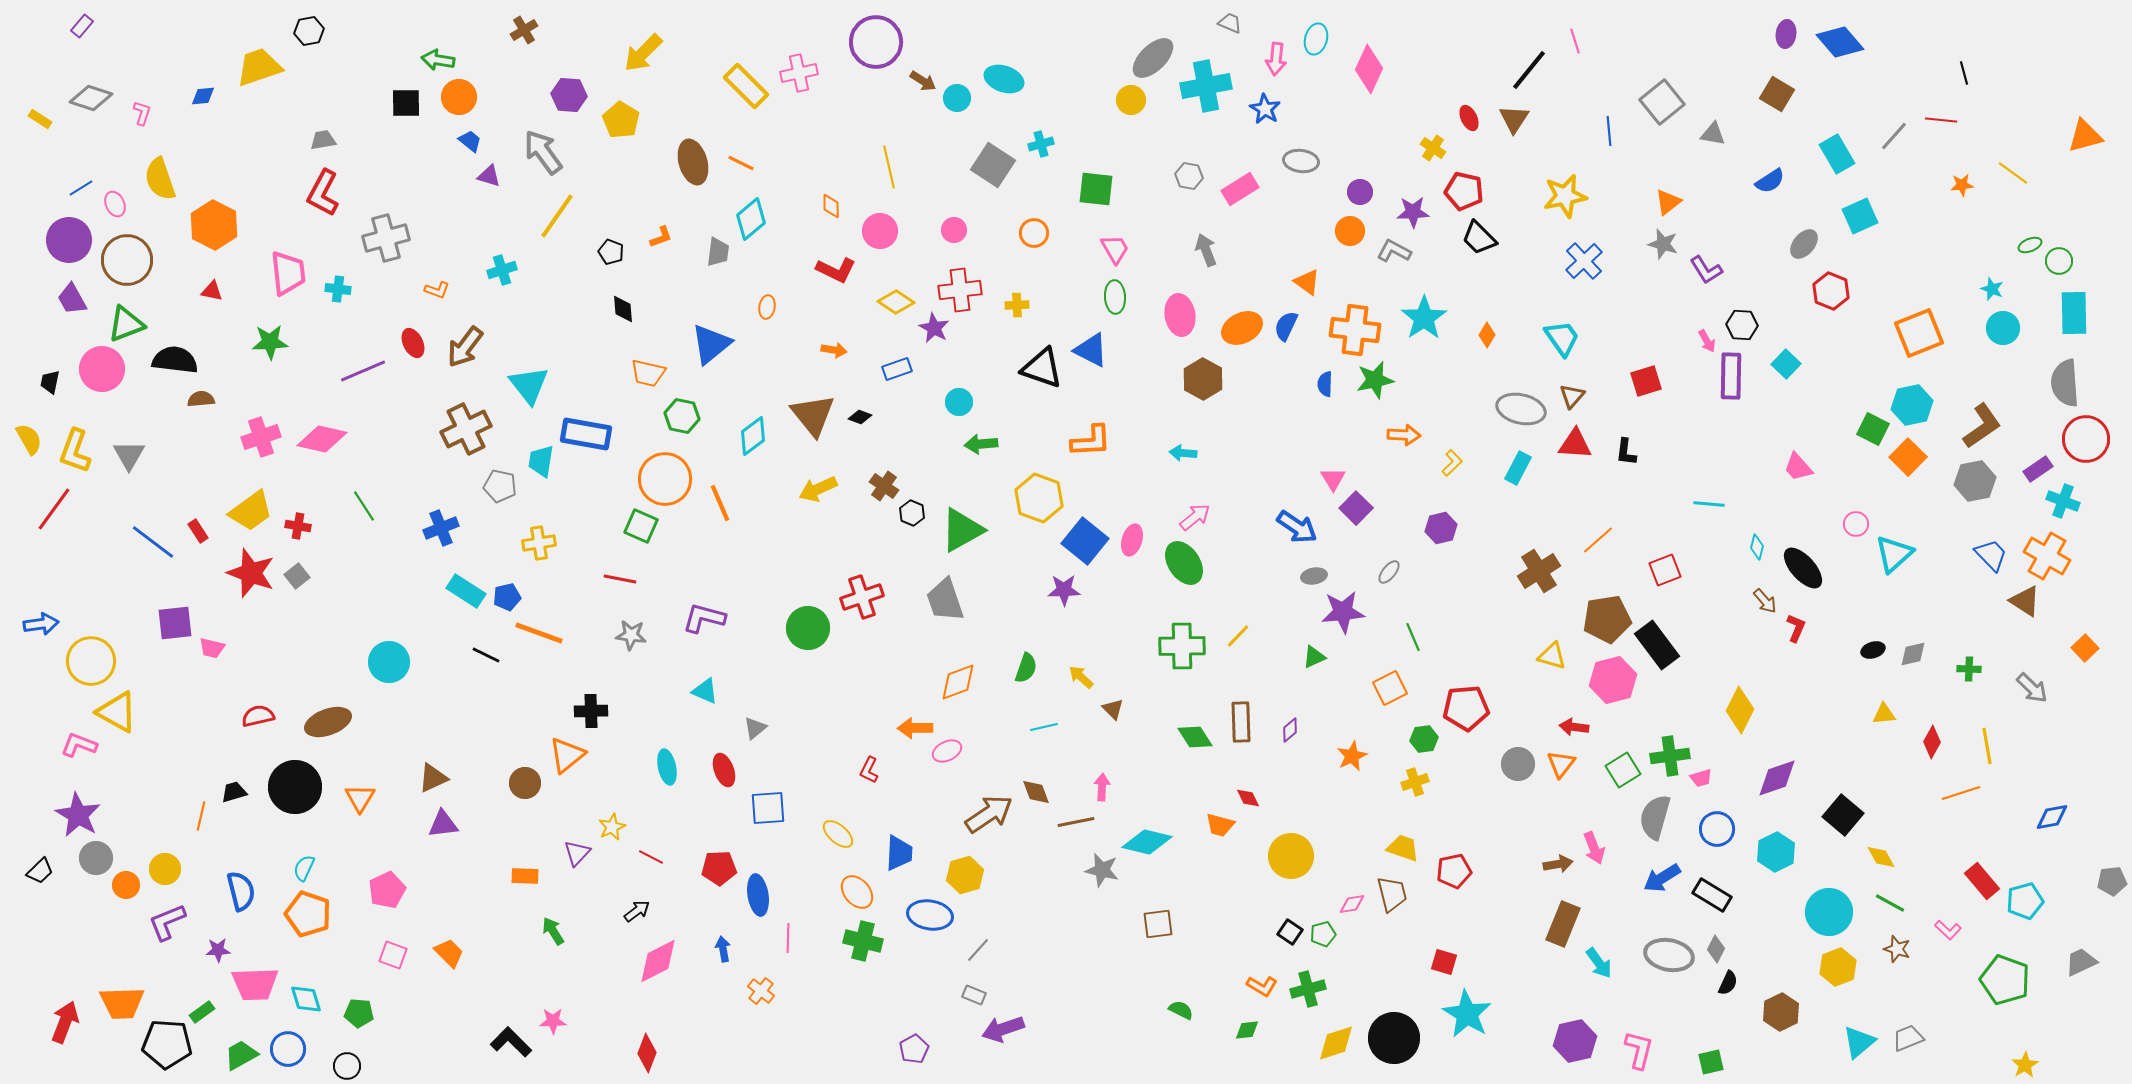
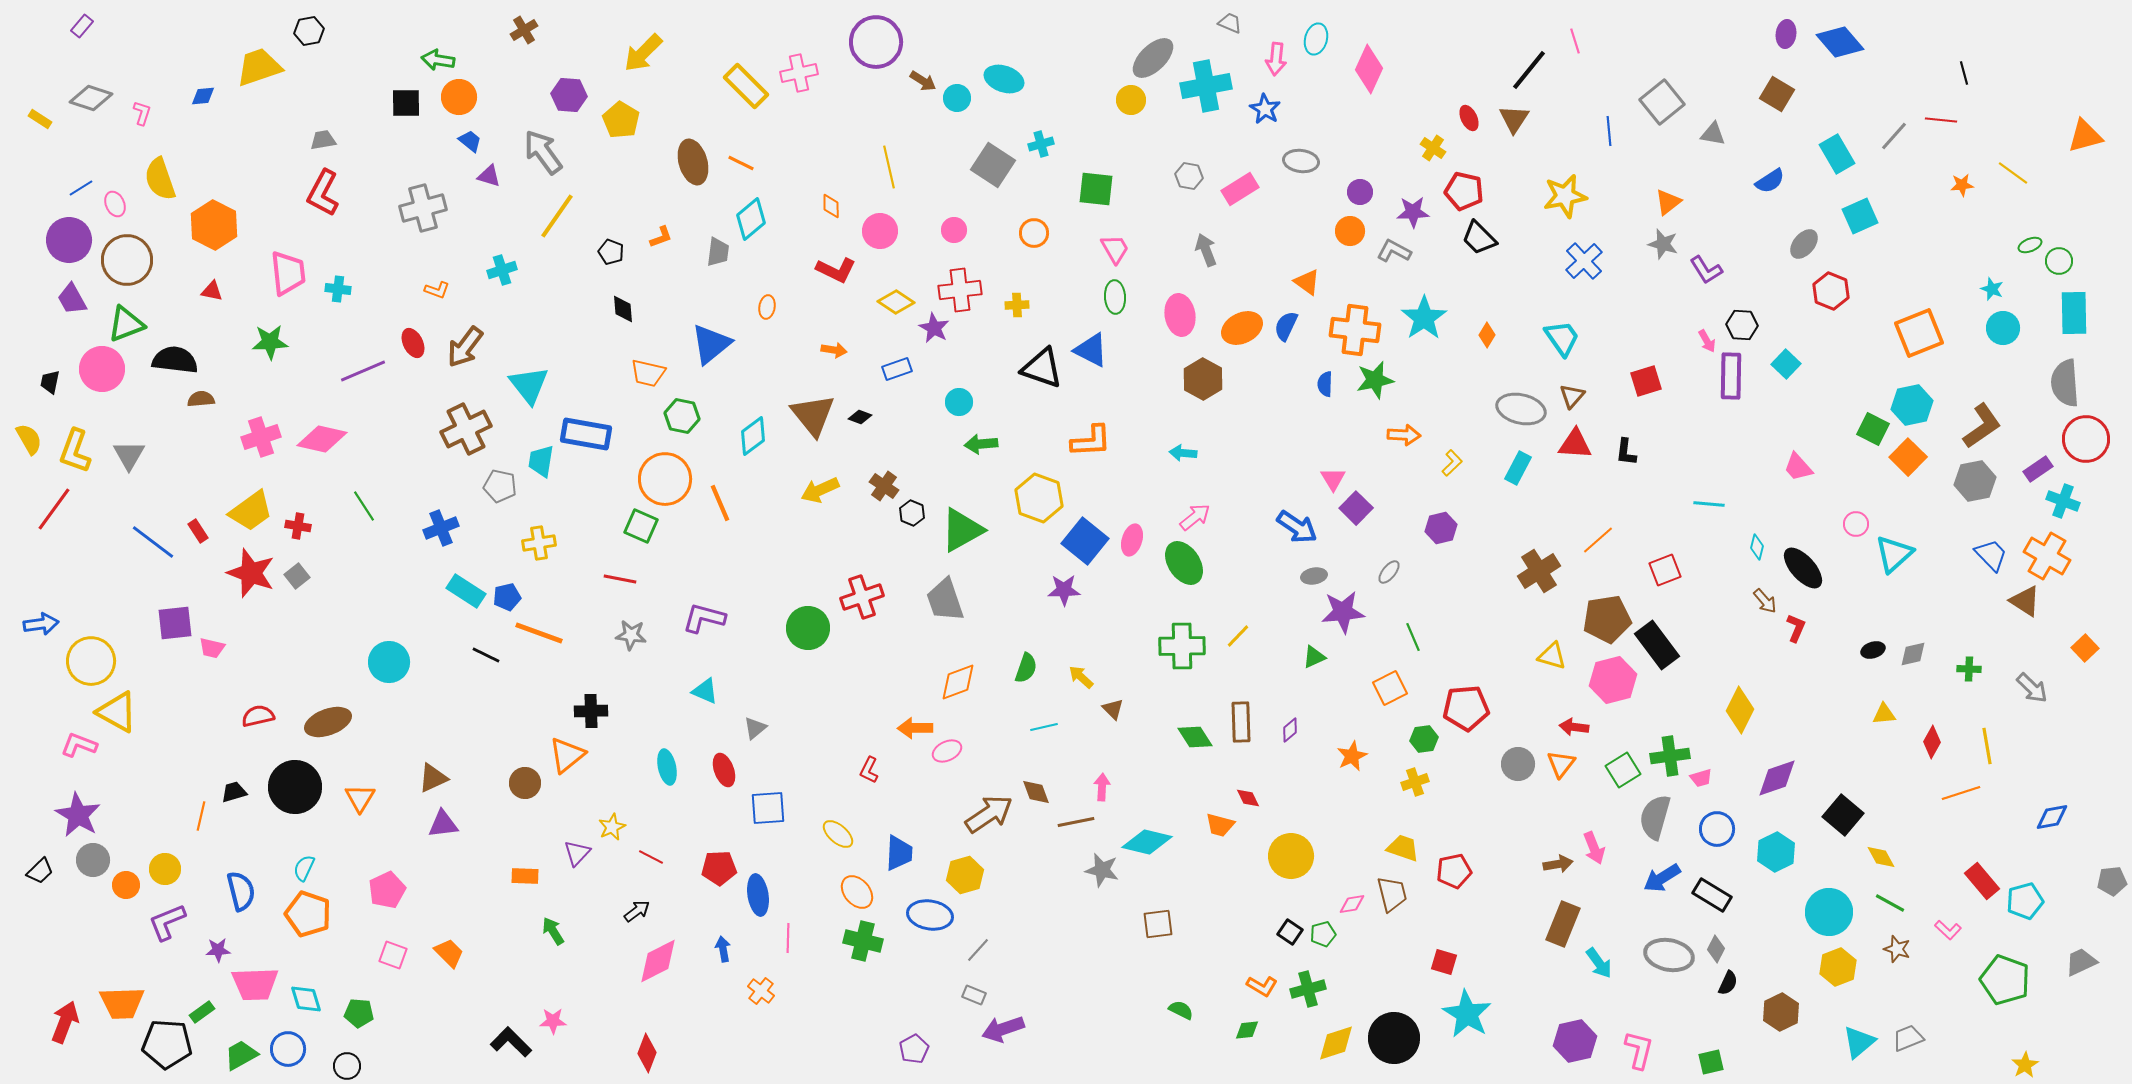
gray cross at (386, 238): moved 37 px right, 30 px up
yellow arrow at (818, 489): moved 2 px right, 1 px down
gray circle at (96, 858): moved 3 px left, 2 px down
